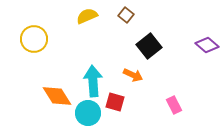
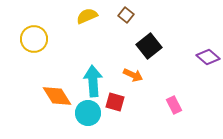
purple diamond: moved 1 px right, 12 px down
